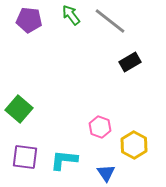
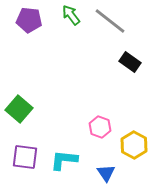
black rectangle: rotated 65 degrees clockwise
